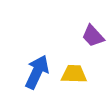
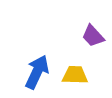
yellow trapezoid: moved 1 px right, 1 px down
